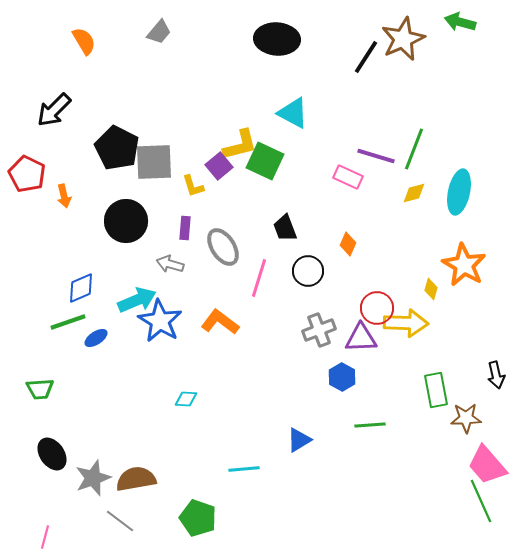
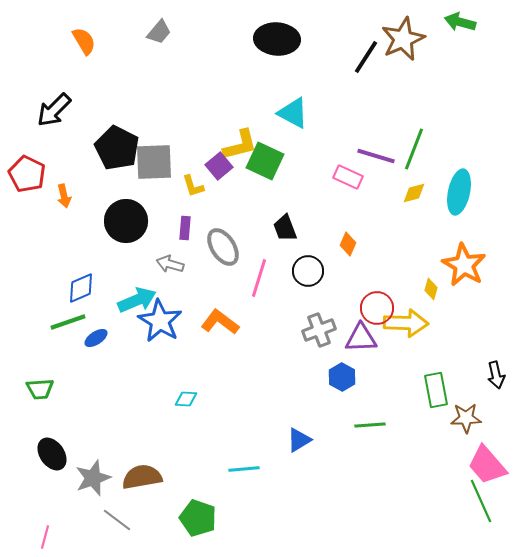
brown semicircle at (136, 479): moved 6 px right, 2 px up
gray line at (120, 521): moved 3 px left, 1 px up
